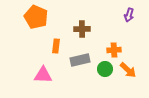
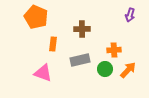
purple arrow: moved 1 px right
orange rectangle: moved 3 px left, 2 px up
orange arrow: rotated 90 degrees counterclockwise
pink triangle: moved 2 px up; rotated 18 degrees clockwise
